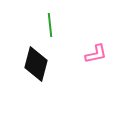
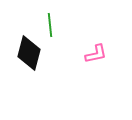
black diamond: moved 7 px left, 11 px up
